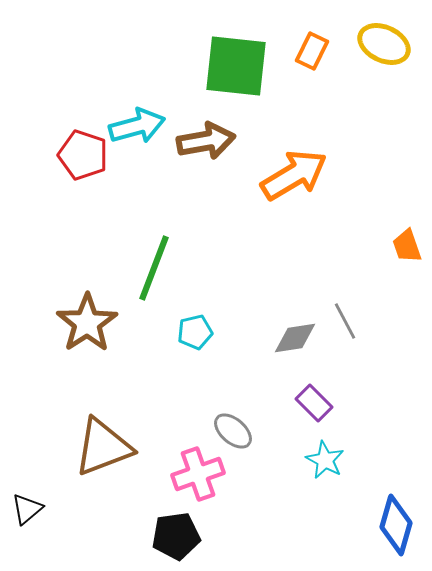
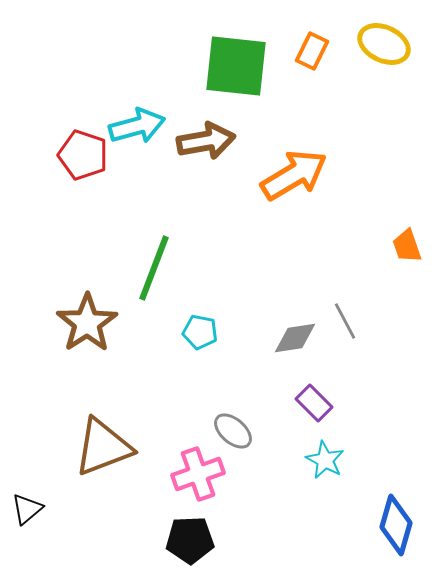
cyan pentagon: moved 5 px right; rotated 24 degrees clockwise
black pentagon: moved 14 px right, 4 px down; rotated 6 degrees clockwise
